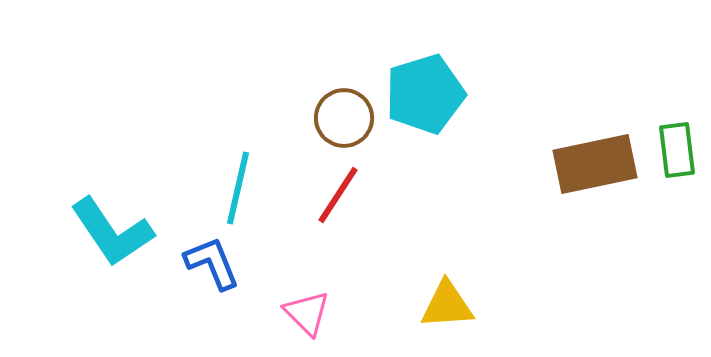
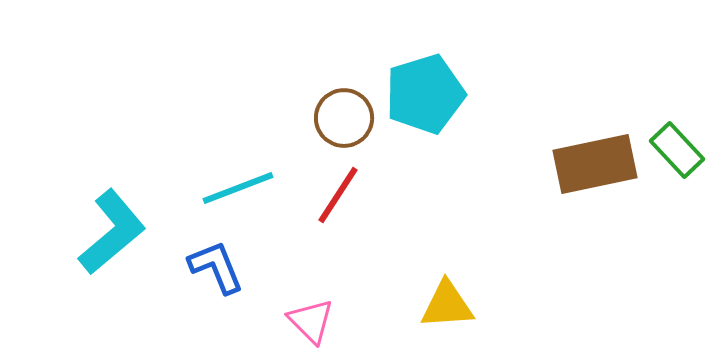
green rectangle: rotated 36 degrees counterclockwise
cyan line: rotated 56 degrees clockwise
cyan L-shape: rotated 96 degrees counterclockwise
blue L-shape: moved 4 px right, 4 px down
pink triangle: moved 4 px right, 8 px down
